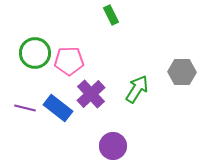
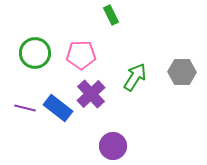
pink pentagon: moved 12 px right, 6 px up
green arrow: moved 2 px left, 12 px up
